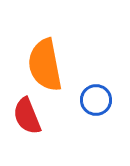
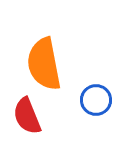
orange semicircle: moved 1 px left, 1 px up
